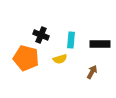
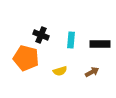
yellow semicircle: moved 12 px down
brown arrow: rotated 32 degrees clockwise
